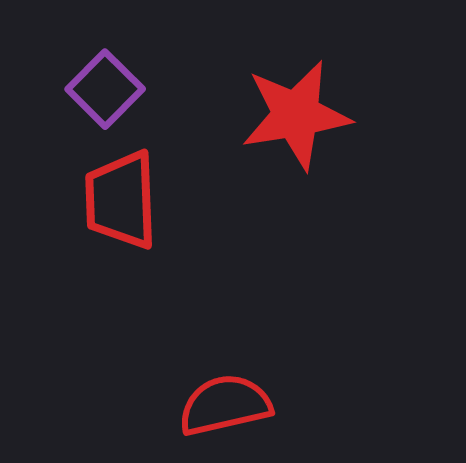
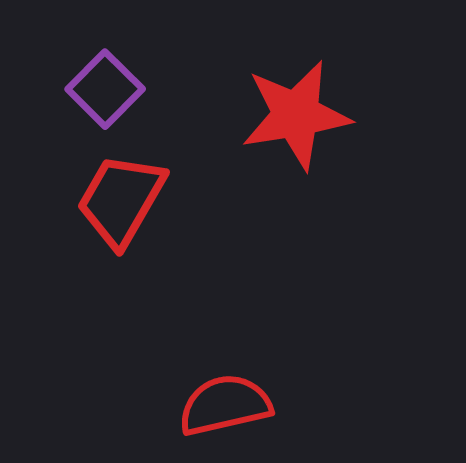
red trapezoid: rotated 32 degrees clockwise
